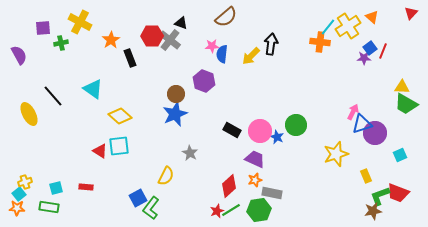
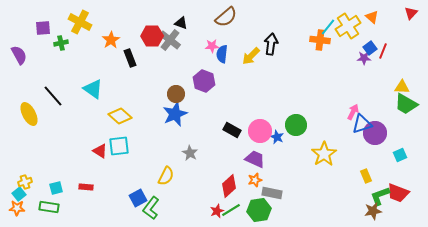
orange cross at (320, 42): moved 2 px up
yellow star at (336, 154): moved 12 px left; rotated 15 degrees counterclockwise
